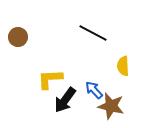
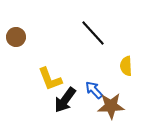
black line: rotated 20 degrees clockwise
brown circle: moved 2 px left
yellow semicircle: moved 3 px right
yellow L-shape: rotated 108 degrees counterclockwise
brown star: rotated 16 degrees counterclockwise
